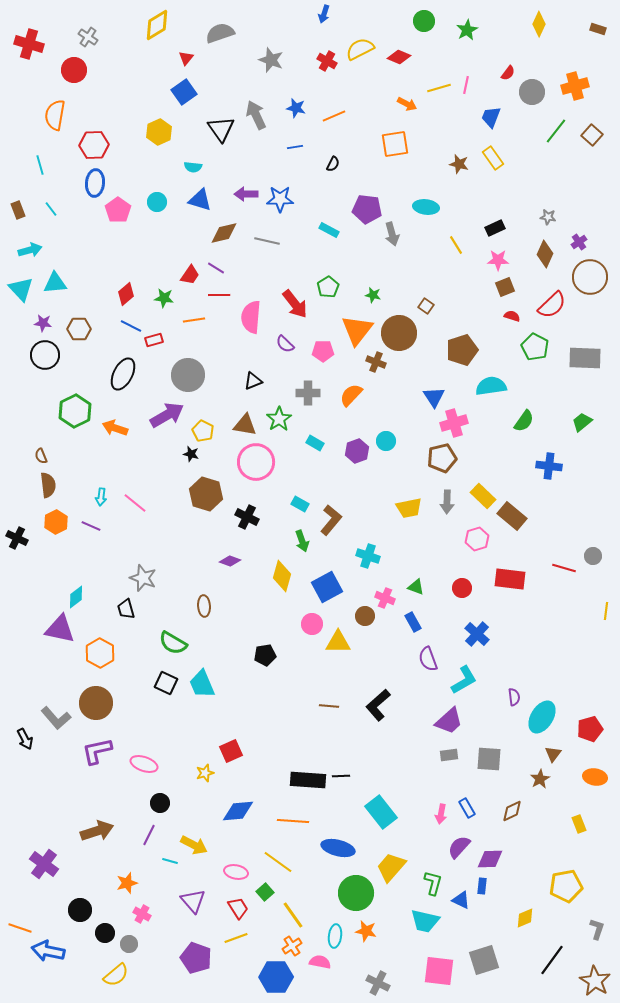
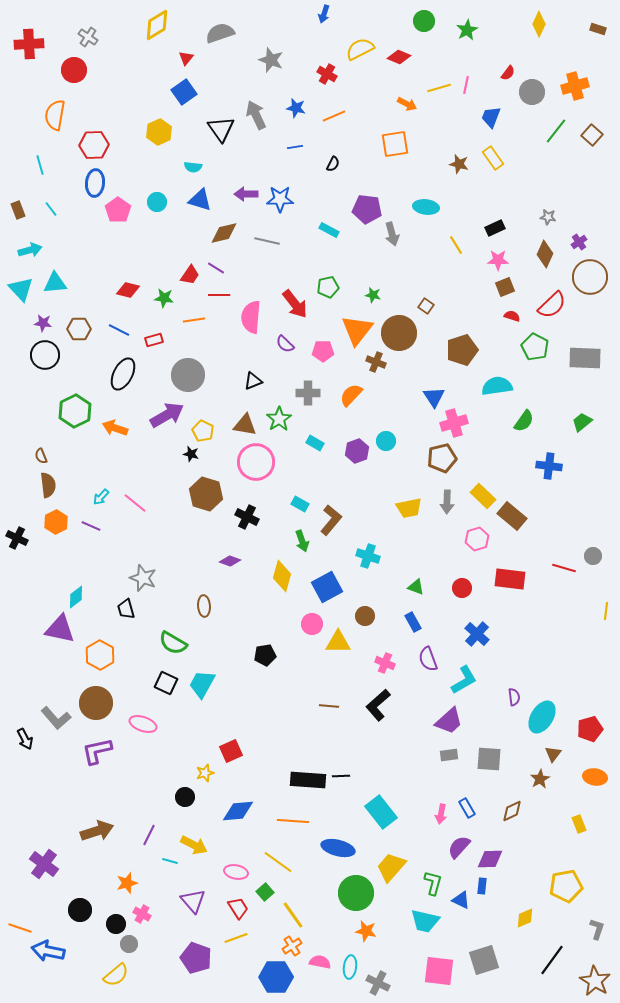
red cross at (29, 44): rotated 20 degrees counterclockwise
red cross at (327, 61): moved 13 px down
green pentagon at (328, 287): rotated 20 degrees clockwise
red diamond at (126, 294): moved 2 px right, 4 px up; rotated 55 degrees clockwise
blue line at (131, 326): moved 12 px left, 4 px down
cyan semicircle at (491, 386): moved 6 px right
cyan arrow at (101, 497): rotated 36 degrees clockwise
pink cross at (385, 598): moved 65 px down
orange hexagon at (100, 653): moved 2 px down
cyan trapezoid at (202, 684): rotated 52 degrees clockwise
pink ellipse at (144, 764): moved 1 px left, 40 px up
black circle at (160, 803): moved 25 px right, 6 px up
black circle at (105, 933): moved 11 px right, 9 px up
cyan ellipse at (335, 936): moved 15 px right, 31 px down
